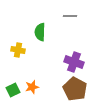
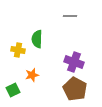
green semicircle: moved 3 px left, 7 px down
orange star: moved 12 px up
